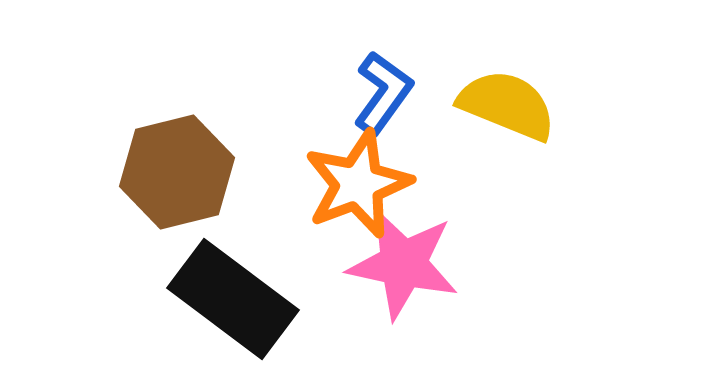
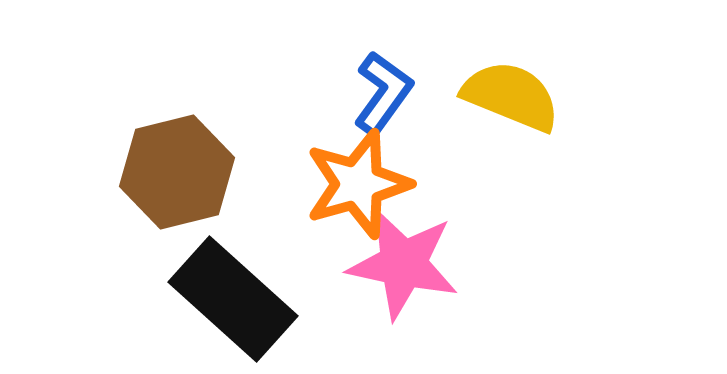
yellow semicircle: moved 4 px right, 9 px up
orange star: rotated 5 degrees clockwise
black rectangle: rotated 5 degrees clockwise
